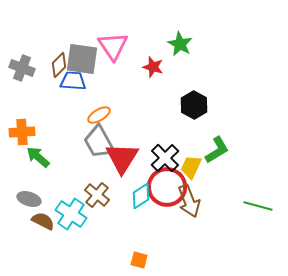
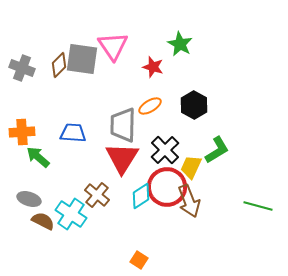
blue trapezoid: moved 52 px down
orange ellipse: moved 51 px right, 9 px up
gray trapezoid: moved 24 px right, 17 px up; rotated 30 degrees clockwise
black cross: moved 8 px up
orange square: rotated 18 degrees clockwise
